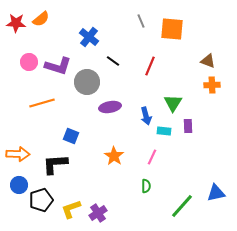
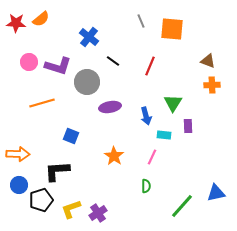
cyan rectangle: moved 4 px down
black L-shape: moved 2 px right, 7 px down
